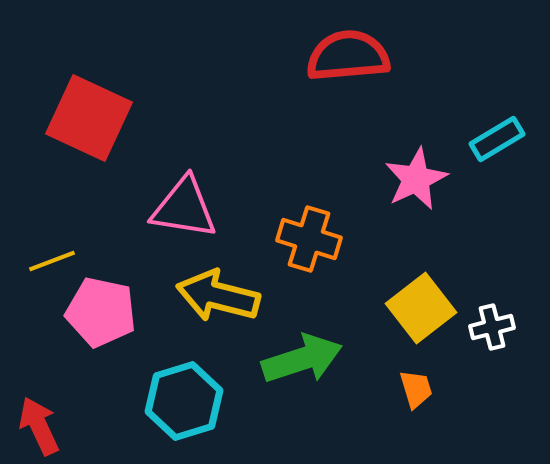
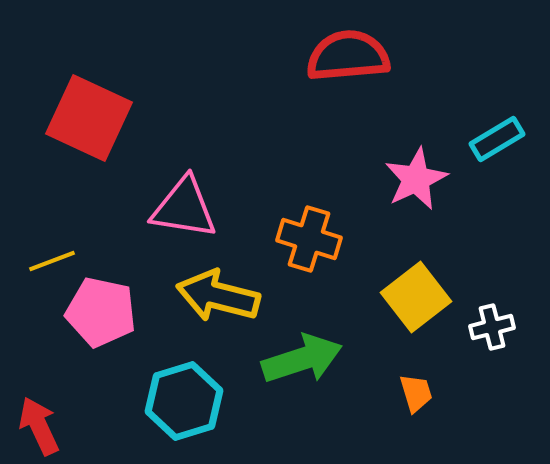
yellow square: moved 5 px left, 11 px up
orange trapezoid: moved 4 px down
